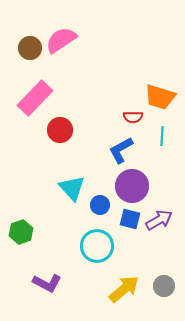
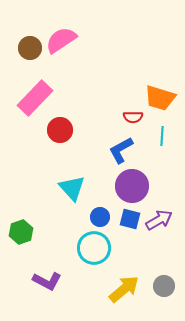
orange trapezoid: moved 1 px down
blue circle: moved 12 px down
cyan circle: moved 3 px left, 2 px down
purple L-shape: moved 2 px up
